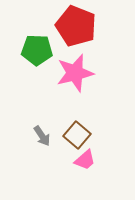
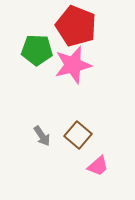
pink star: moved 2 px left, 8 px up
brown square: moved 1 px right
pink trapezoid: moved 13 px right, 6 px down
